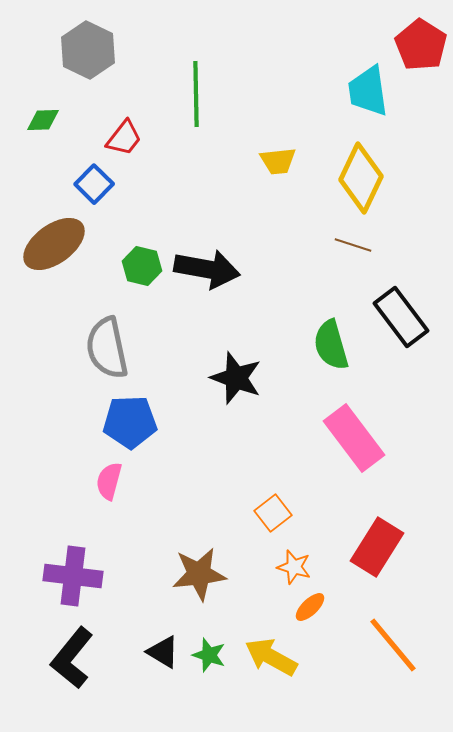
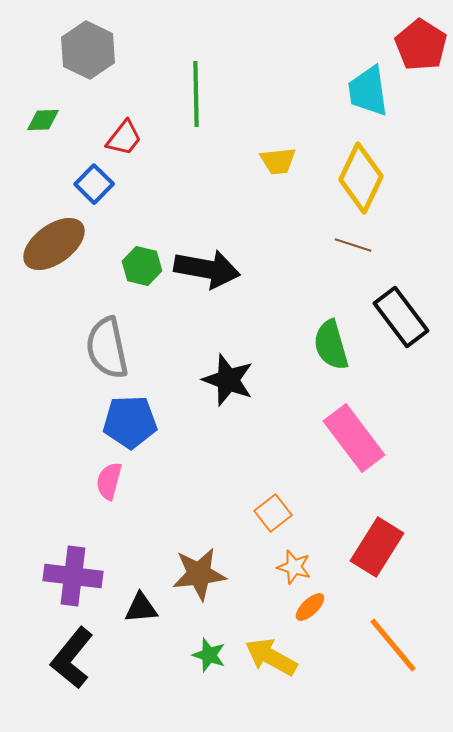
black star: moved 8 px left, 2 px down
black triangle: moved 22 px left, 44 px up; rotated 36 degrees counterclockwise
